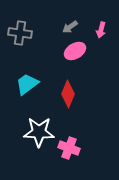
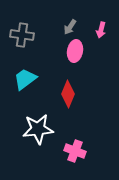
gray arrow: rotated 21 degrees counterclockwise
gray cross: moved 2 px right, 2 px down
pink ellipse: rotated 50 degrees counterclockwise
cyan trapezoid: moved 2 px left, 5 px up
white star: moved 1 px left, 3 px up; rotated 8 degrees counterclockwise
pink cross: moved 6 px right, 3 px down
